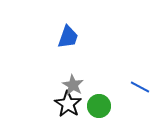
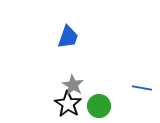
blue line: moved 2 px right, 1 px down; rotated 18 degrees counterclockwise
